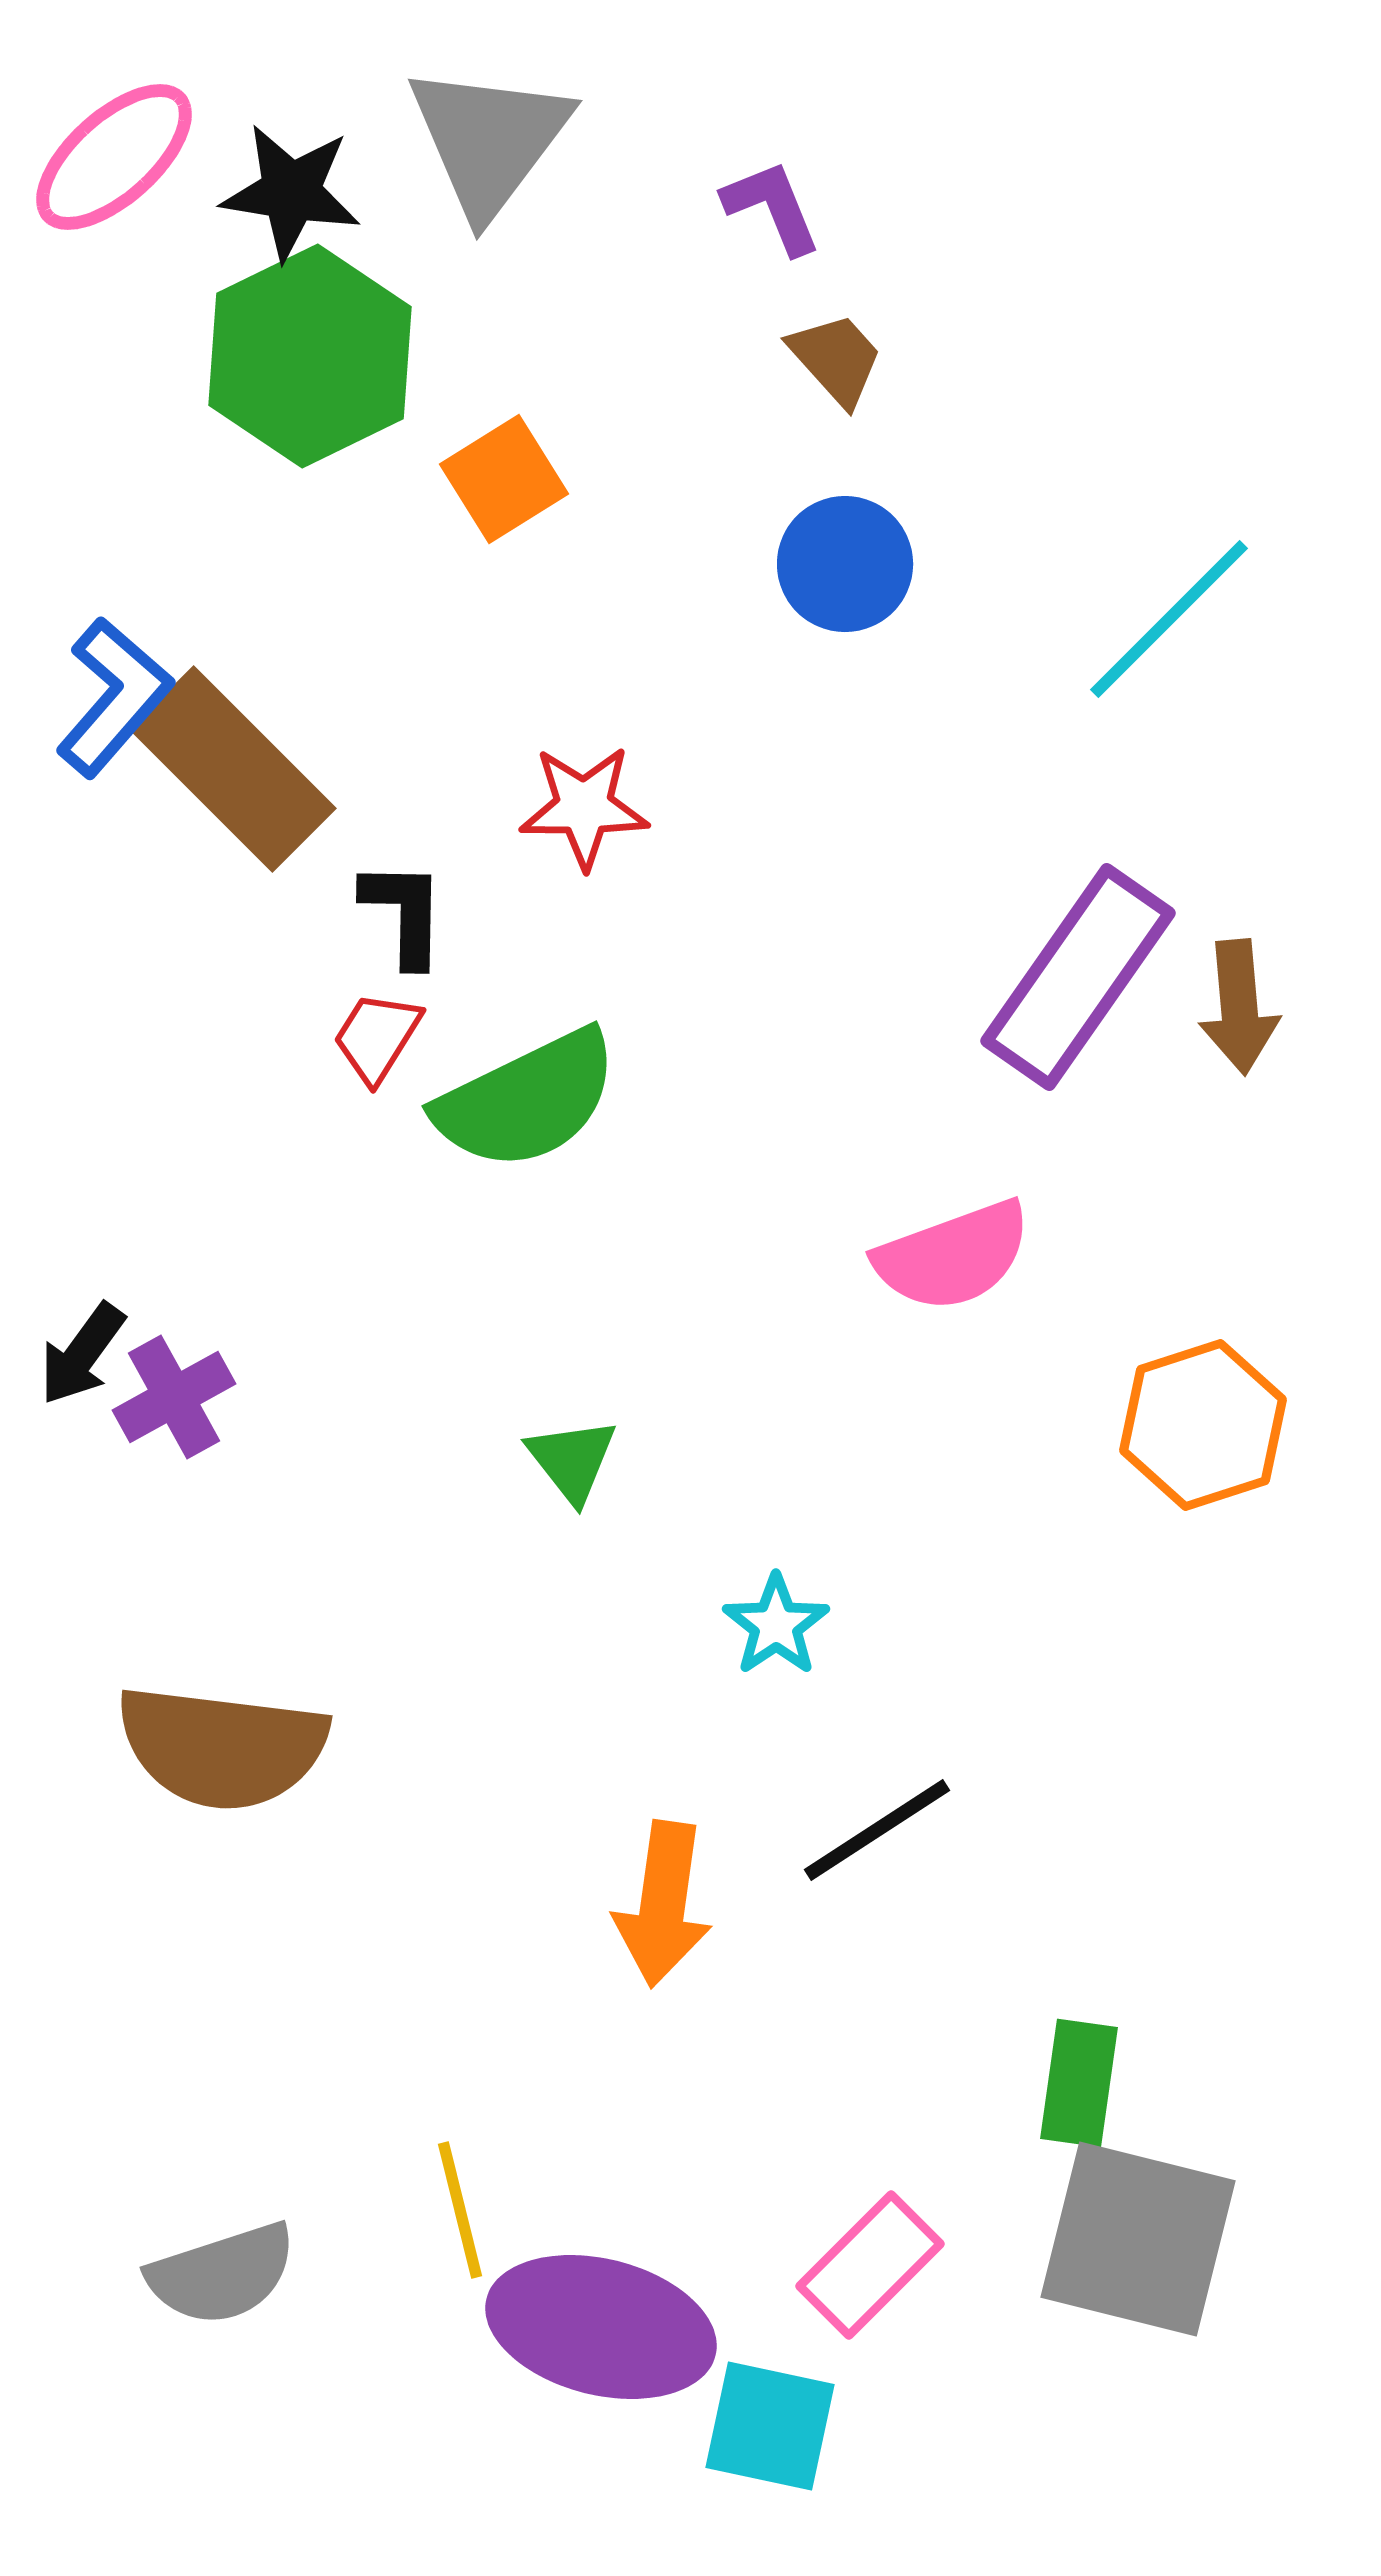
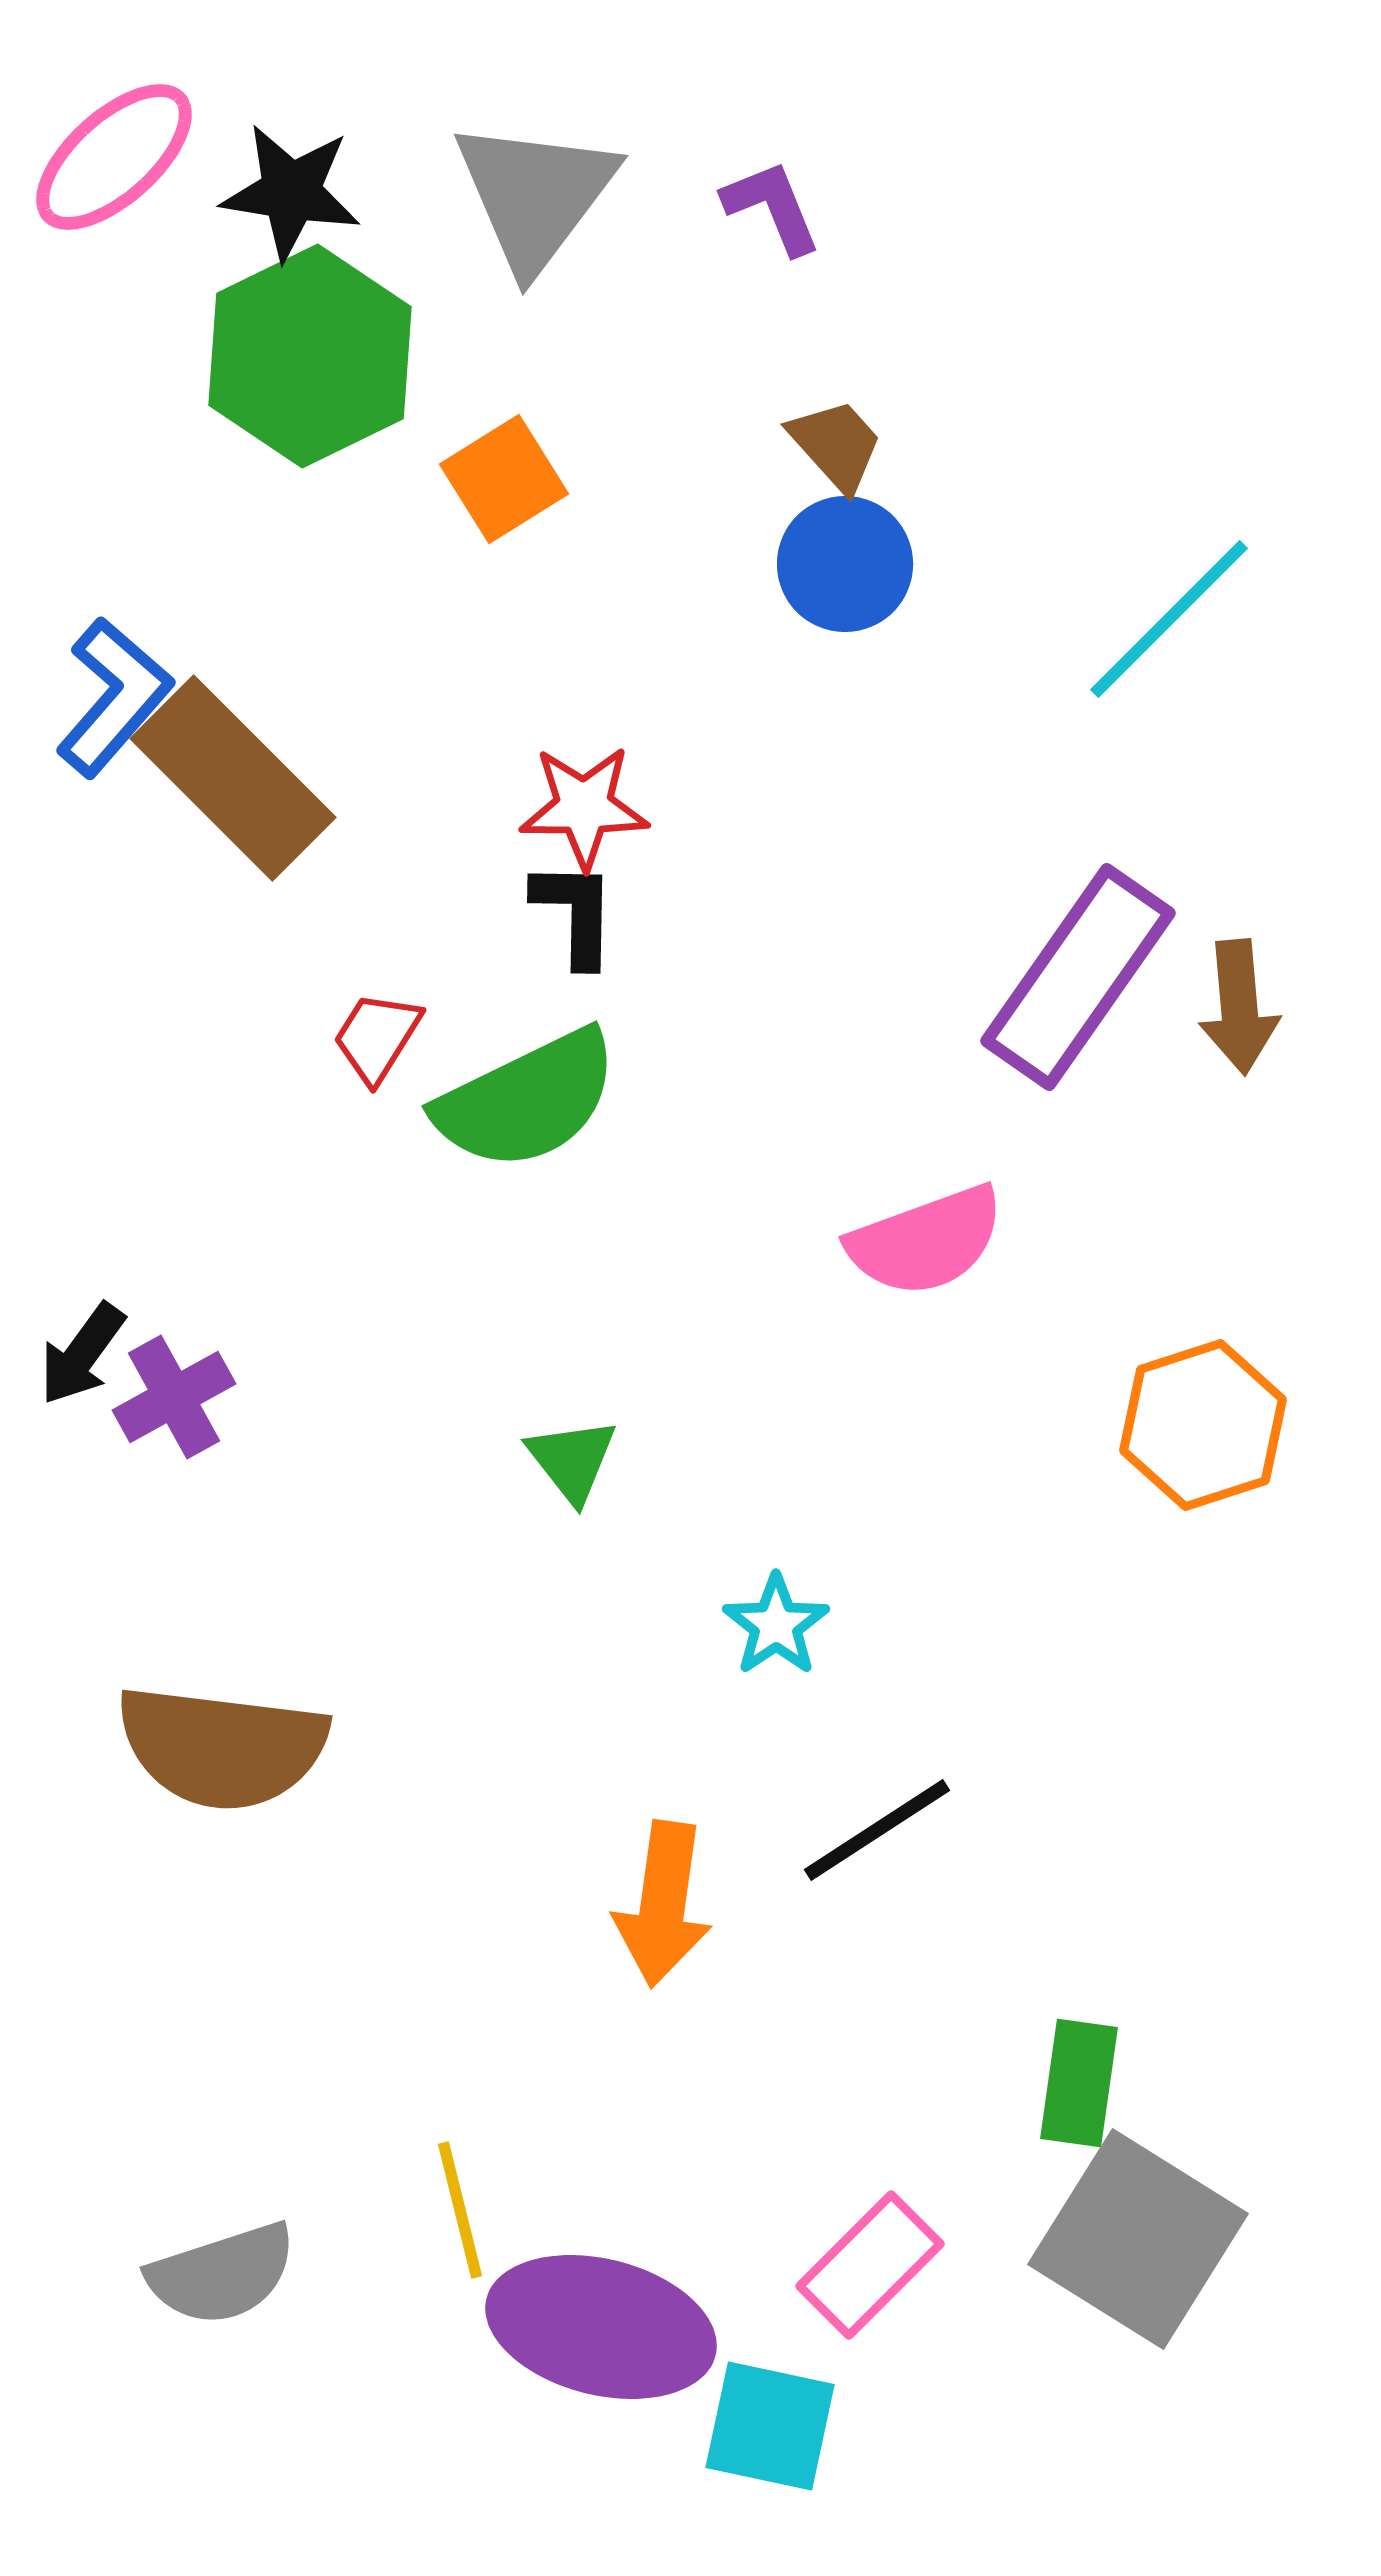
gray triangle: moved 46 px right, 55 px down
brown trapezoid: moved 86 px down
brown rectangle: moved 9 px down
black L-shape: moved 171 px right
pink semicircle: moved 27 px left, 15 px up
gray square: rotated 18 degrees clockwise
